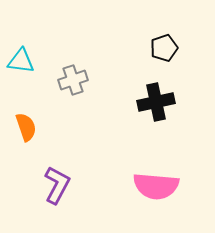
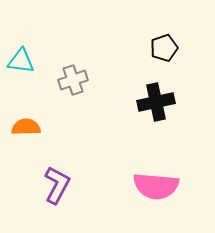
orange semicircle: rotated 72 degrees counterclockwise
